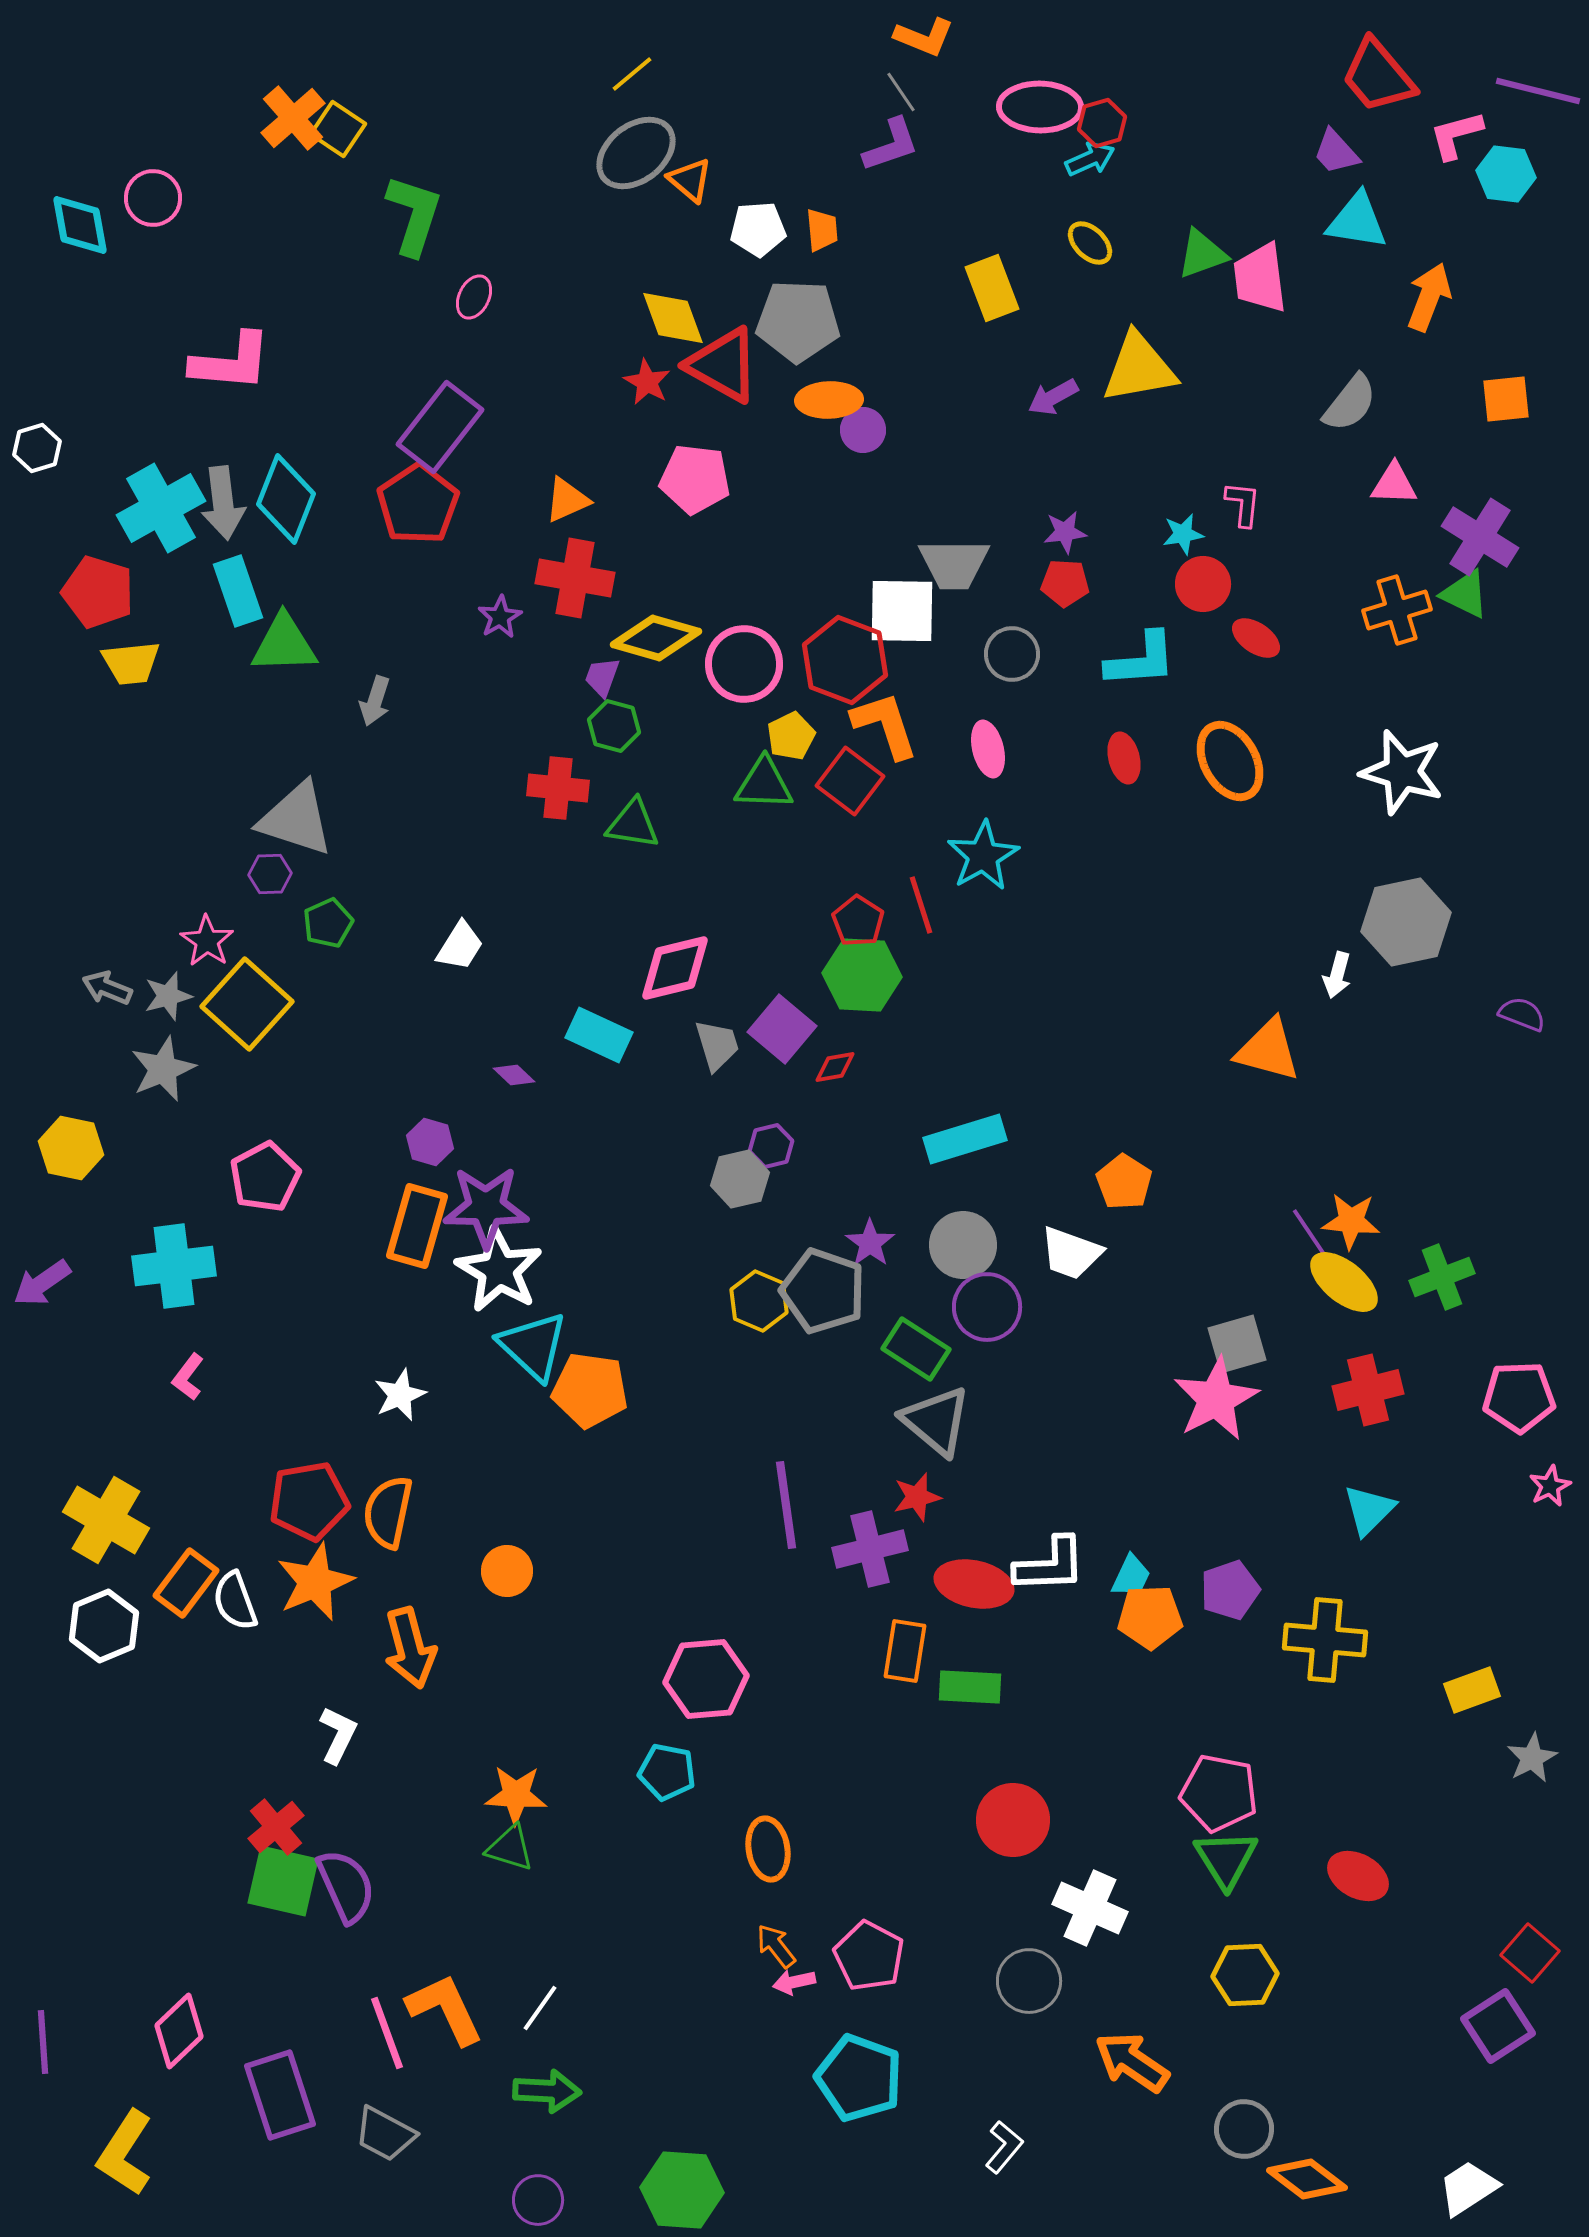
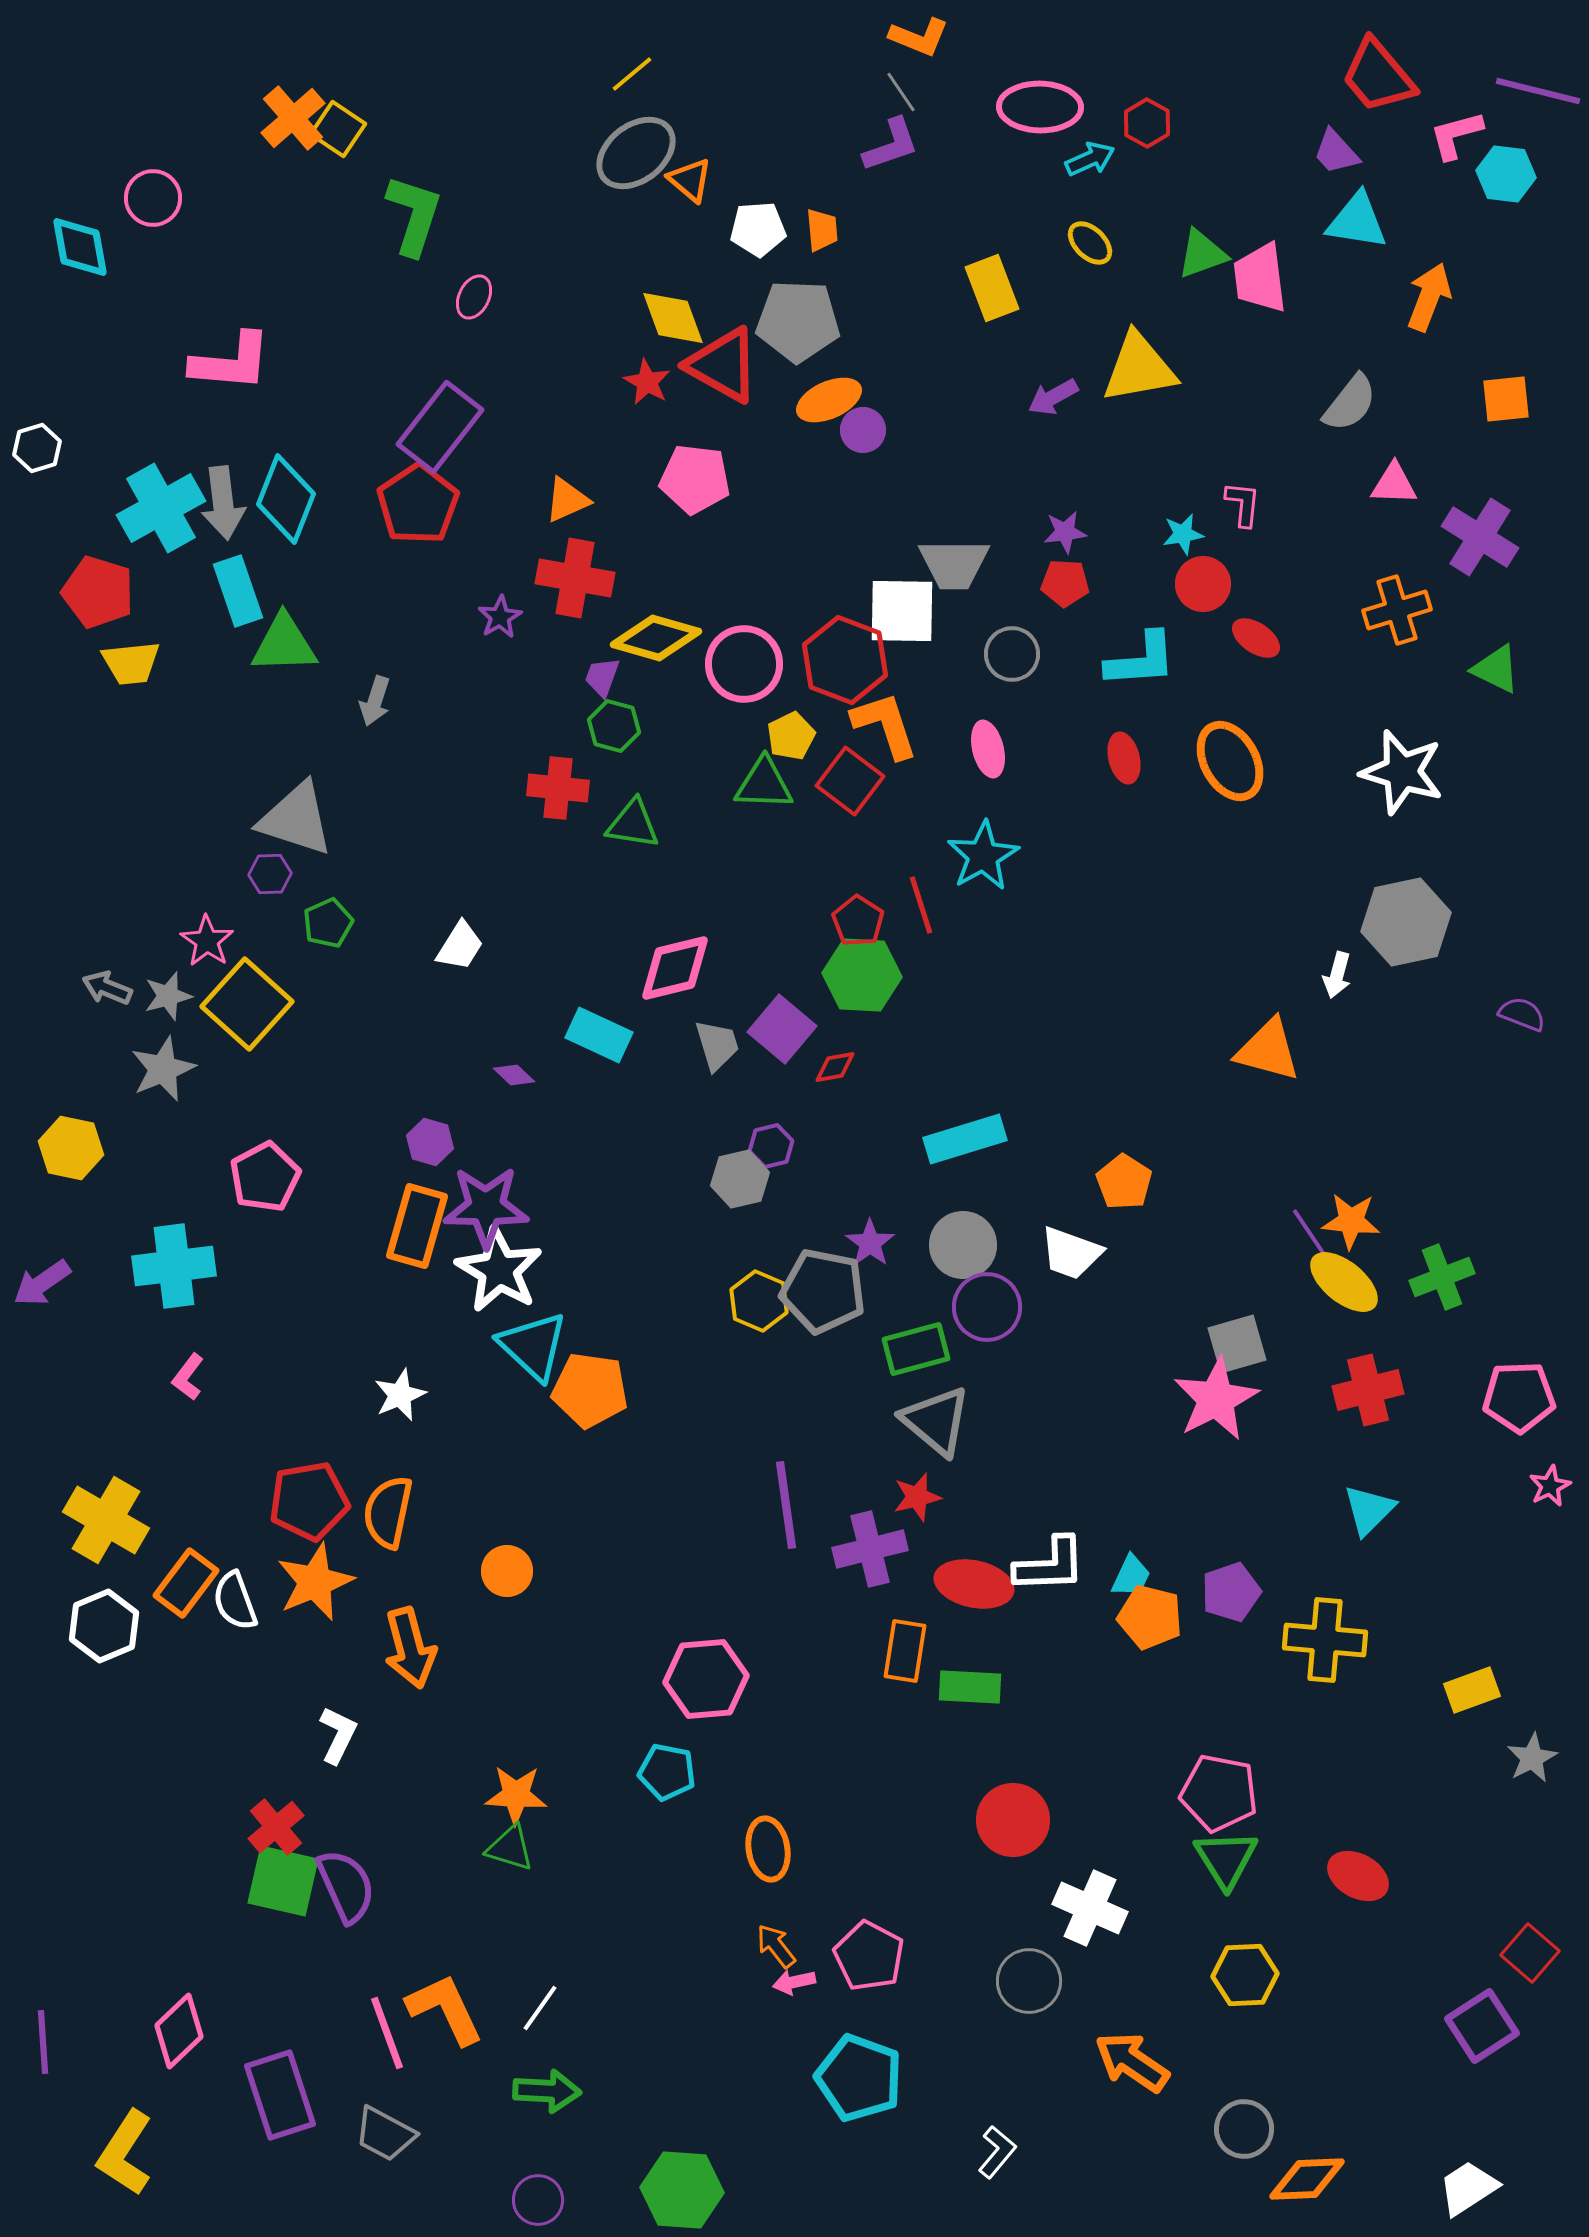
orange L-shape at (924, 37): moved 5 px left
red hexagon at (1102, 123): moved 45 px right; rotated 15 degrees counterclockwise
cyan diamond at (80, 225): moved 22 px down
orange ellipse at (829, 400): rotated 22 degrees counterclockwise
green triangle at (1465, 594): moved 31 px right, 75 px down
gray pentagon at (823, 1291): rotated 8 degrees counterclockwise
green rectangle at (916, 1349): rotated 48 degrees counterclockwise
purple pentagon at (1230, 1590): moved 1 px right, 2 px down
orange pentagon at (1150, 1617): rotated 16 degrees clockwise
purple square at (1498, 2026): moved 16 px left
white L-shape at (1004, 2147): moved 7 px left, 5 px down
orange diamond at (1307, 2179): rotated 40 degrees counterclockwise
